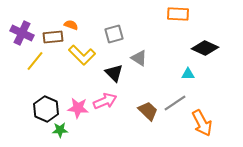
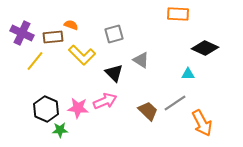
gray triangle: moved 2 px right, 2 px down
